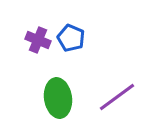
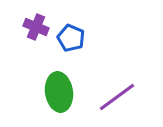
purple cross: moved 2 px left, 13 px up
green ellipse: moved 1 px right, 6 px up
